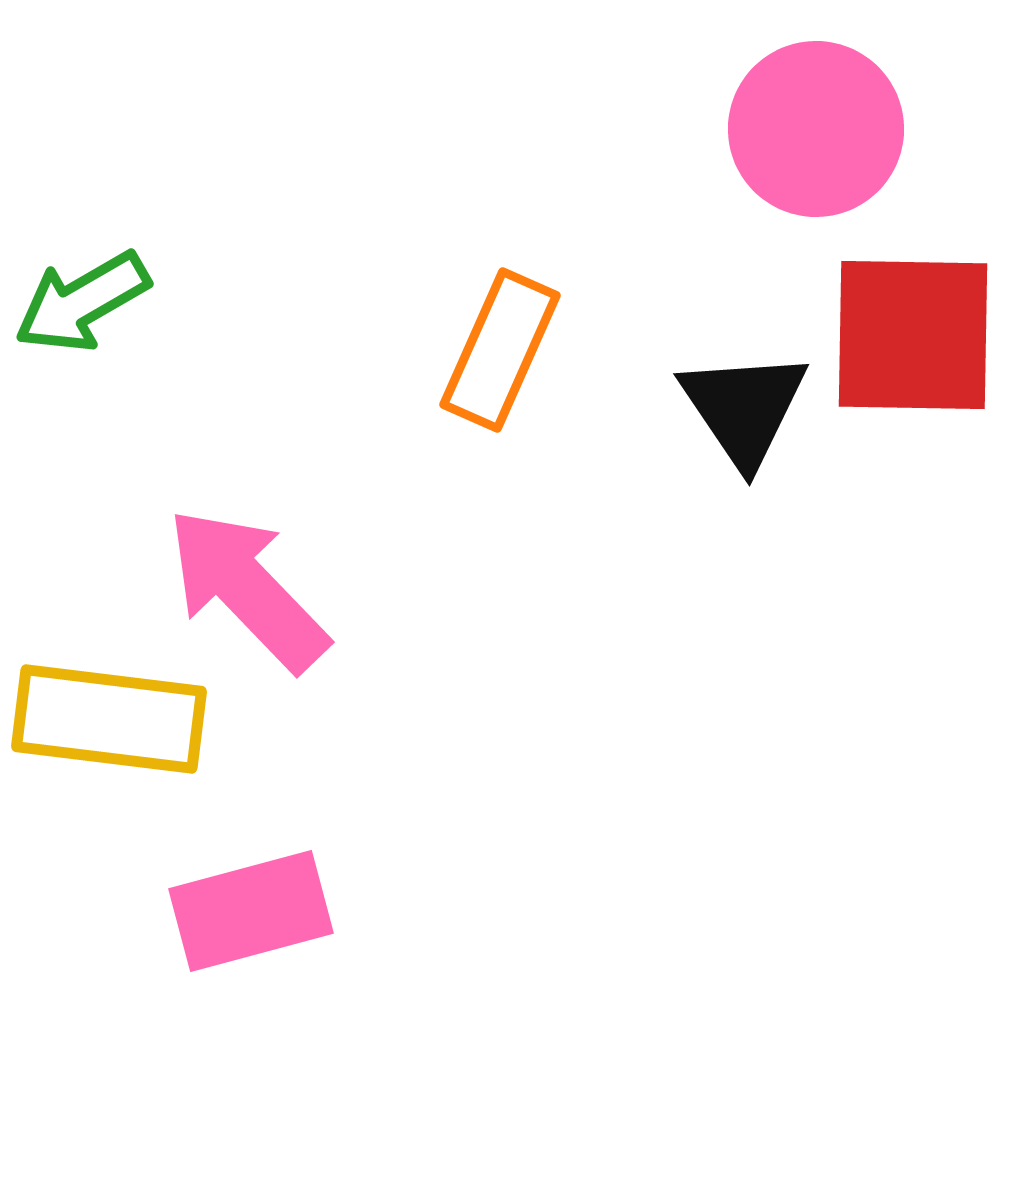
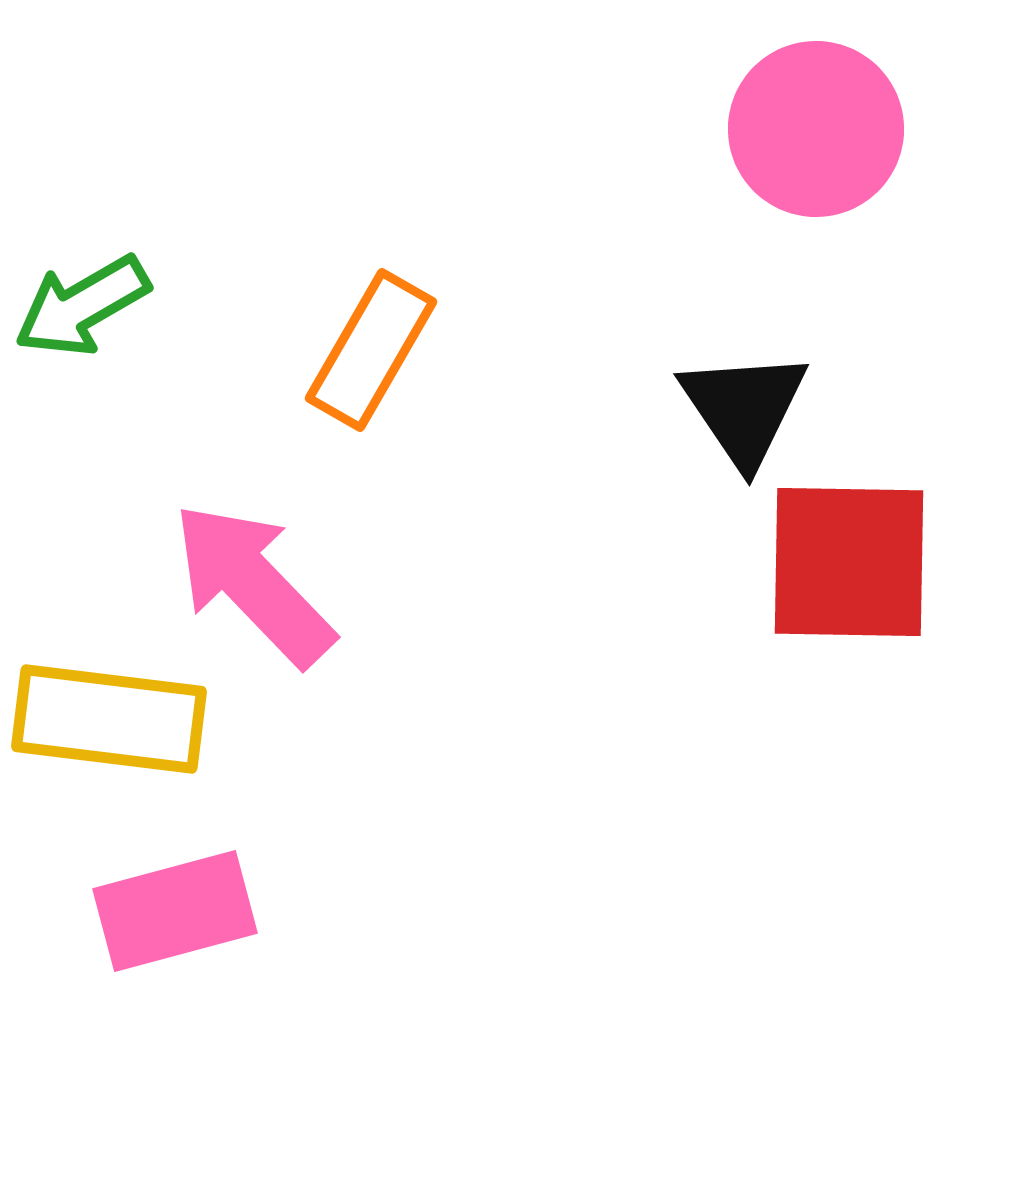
green arrow: moved 4 px down
red square: moved 64 px left, 227 px down
orange rectangle: moved 129 px left; rotated 6 degrees clockwise
pink arrow: moved 6 px right, 5 px up
pink rectangle: moved 76 px left
